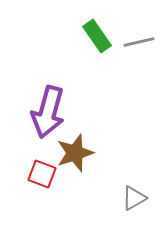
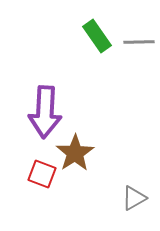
gray line: rotated 12 degrees clockwise
purple arrow: moved 3 px left; rotated 12 degrees counterclockwise
brown star: rotated 15 degrees counterclockwise
